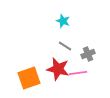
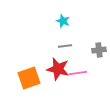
gray line: rotated 40 degrees counterclockwise
gray cross: moved 11 px right, 4 px up; rotated 16 degrees clockwise
